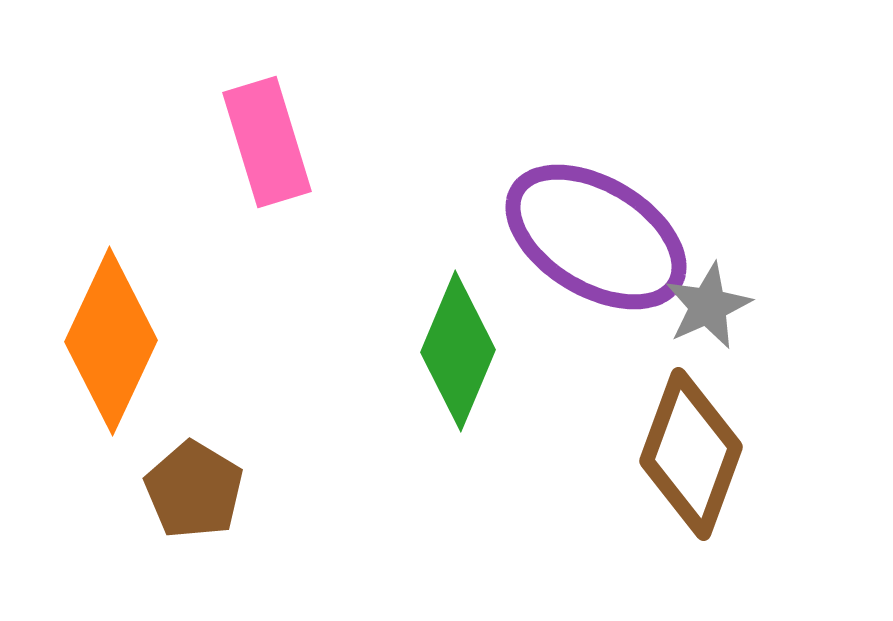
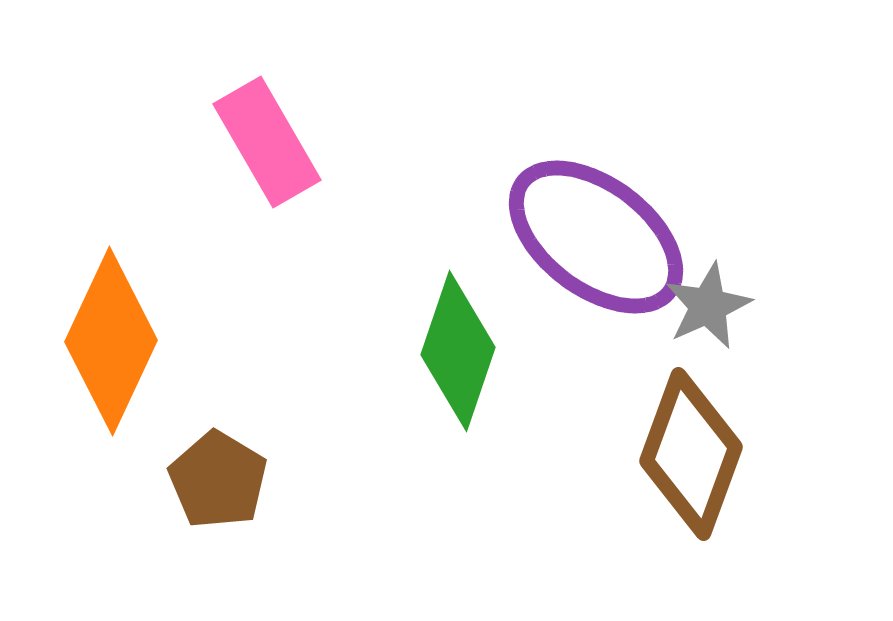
pink rectangle: rotated 13 degrees counterclockwise
purple ellipse: rotated 6 degrees clockwise
green diamond: rotated 4 degrees counterclockwise
brown pentagon: moved 24 px right, 10 px up
